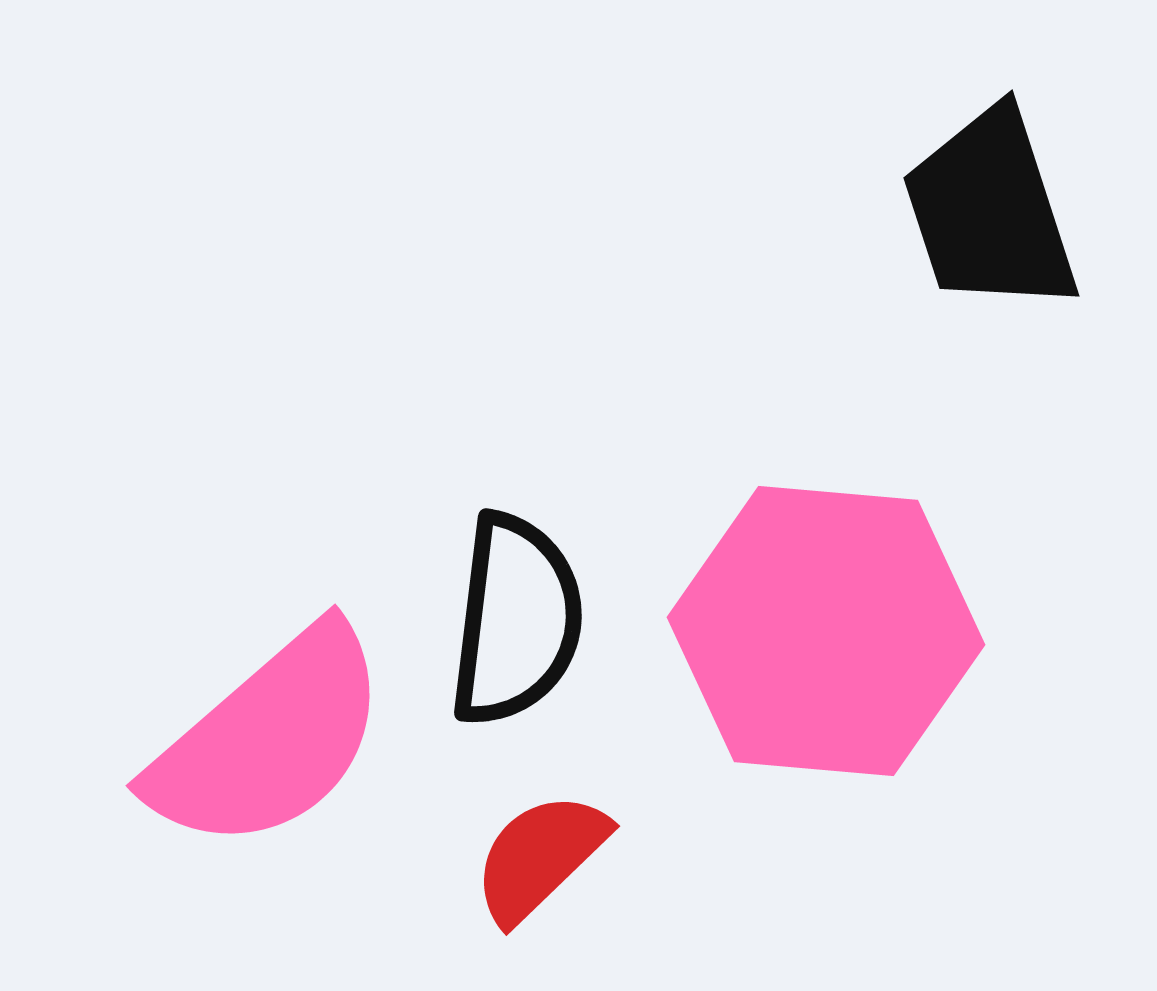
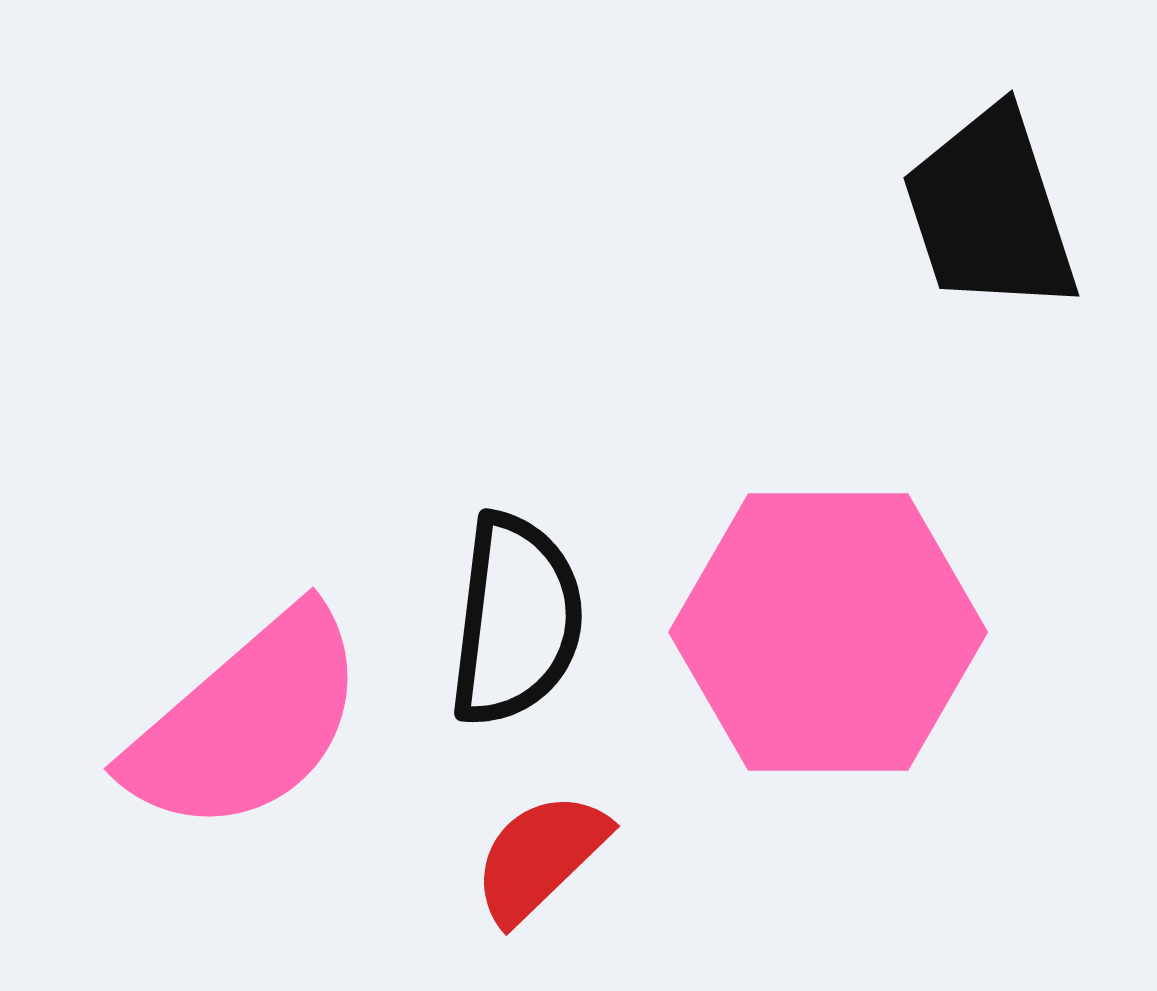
pink hexagon: moved 2 px right, 1 px down; rotated 5 degrees counterclockwise
pink semicircle: moved 22 px left, 17 px up
